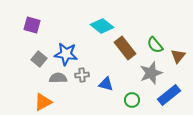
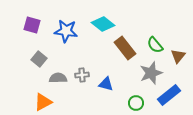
cyan diamond: moved 1 px right, 2 px up
blue star: moved 23 px up
green circle: moved 4 px right, 3 px down
